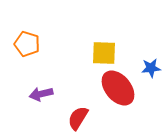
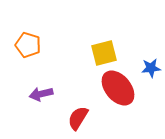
orange pentagon: moved 1 px right, 1 px down
yellow square: rotated 16 degrees counterclockwise
